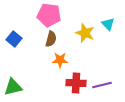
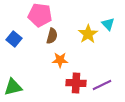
pink pentagon: moved 9 px left
yellow star: moved 3 px right, 1 px down; rotated 18 degrees clockwise
brown semicircle: moved 1 px right, 3 px up
purple line: rotated 12 degrees counterclockwise
